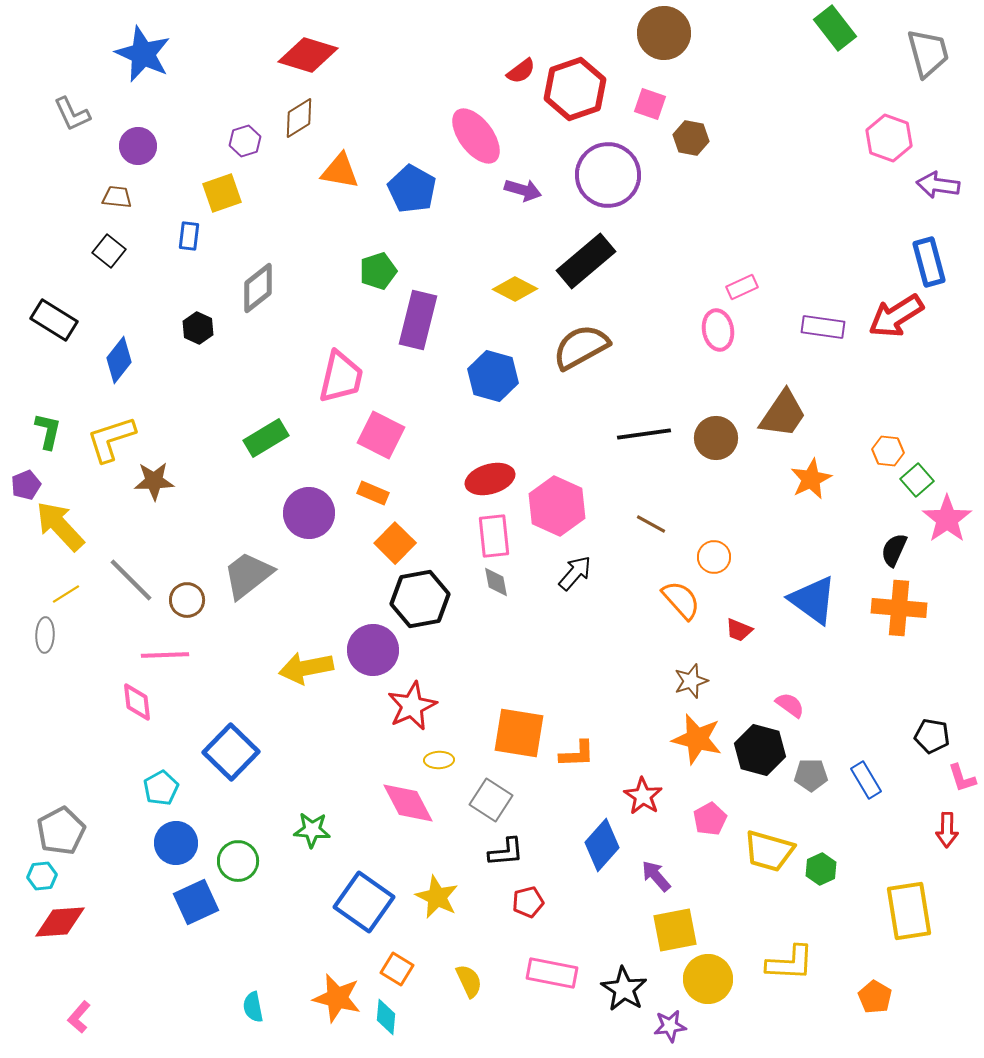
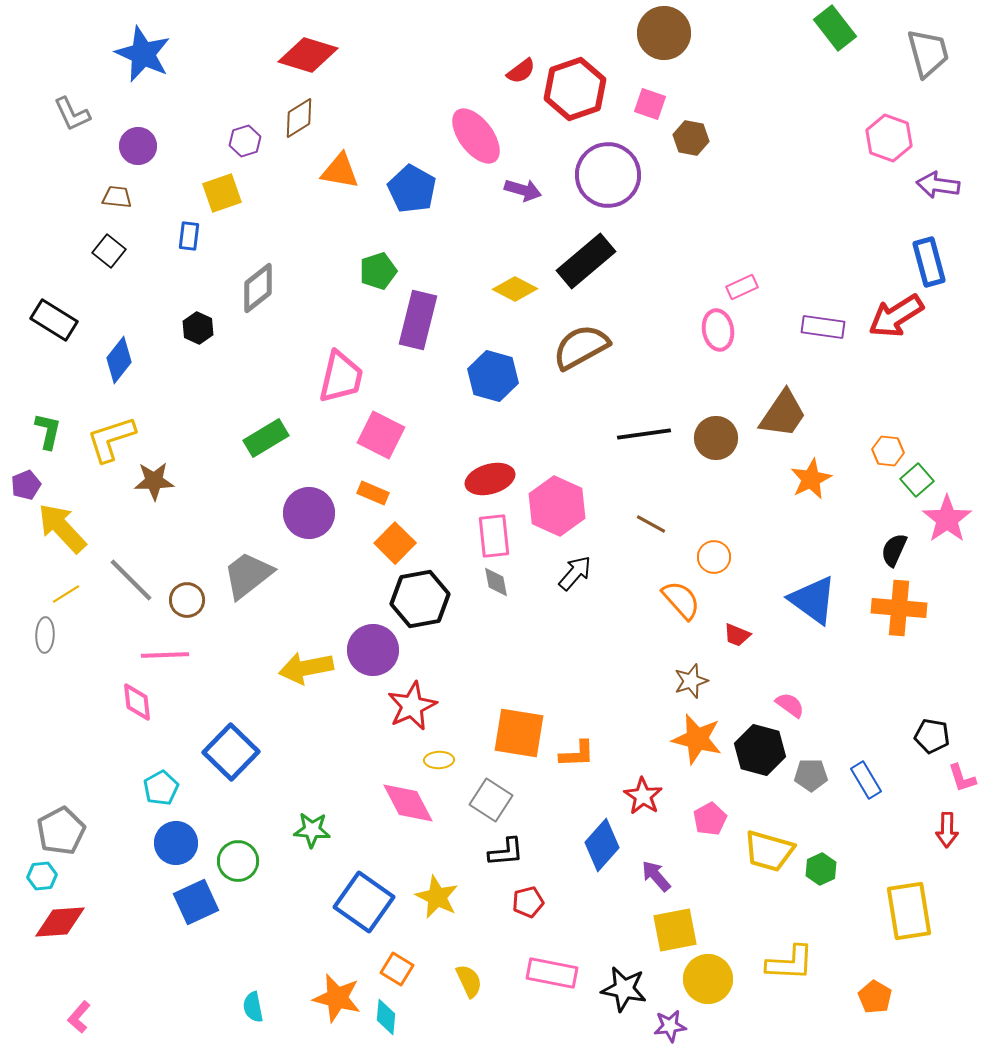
yellow arrow at (60, 526): moved 2 px right, 2 px down
red trapezoid at (739, 630): moved 2 px left, 5 px down
black star at (624, 989): rotated 21 degrees counterclockwise
